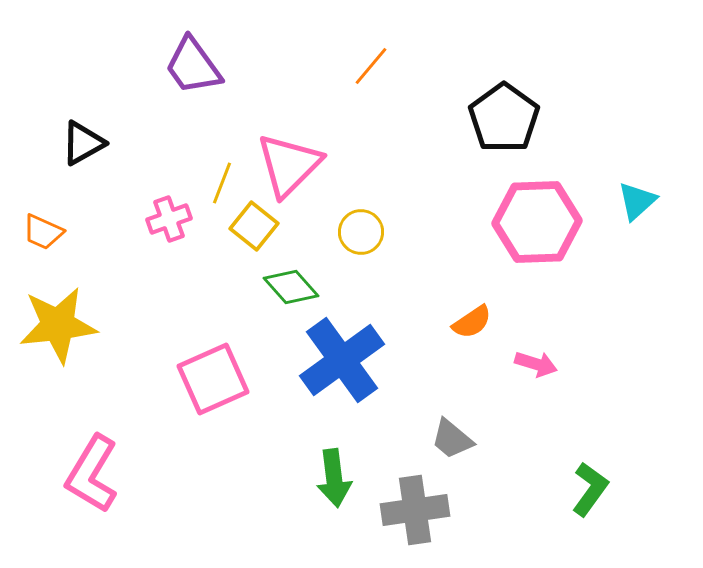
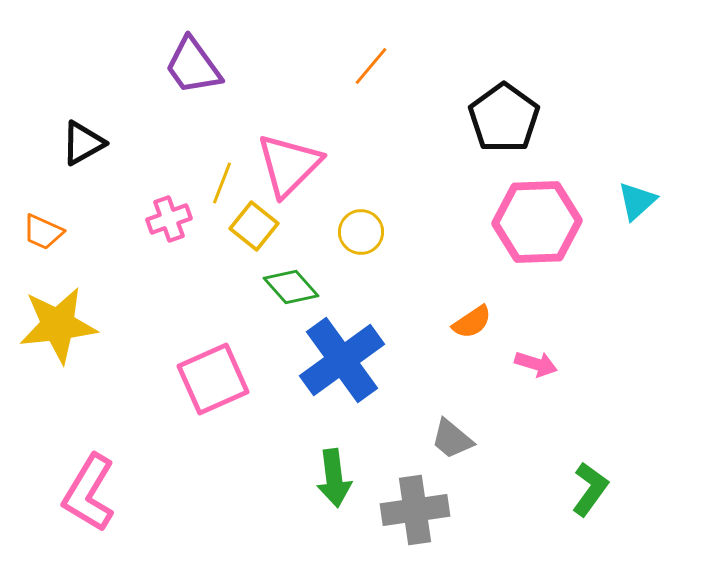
pink L-shape: moved 3 px left, 19 px down
